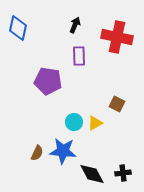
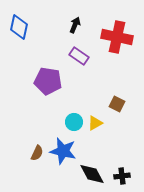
blue diamond: moved 1 px right, 1 px up
purple rectangle: rotated 54 degrees counterclockwise
blue star: rotated 8 degrees clockwise
black cross: moved 1 px left, 3 px down
